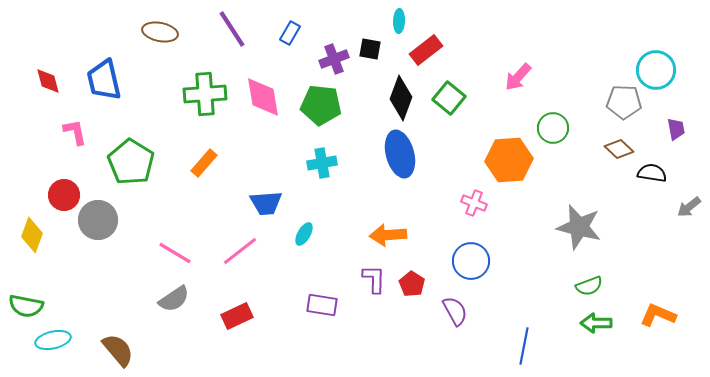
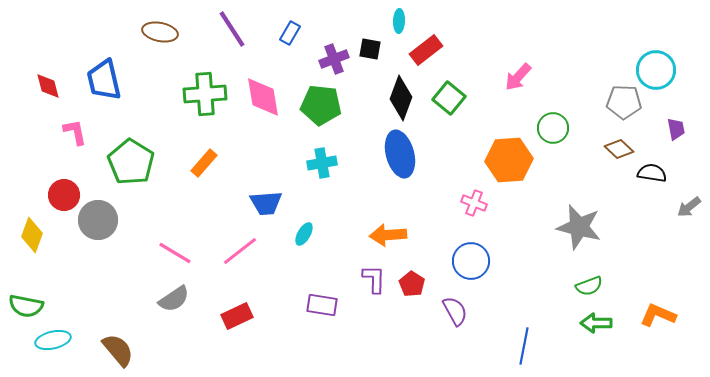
red diamond at (48, 81): moved 5 px down
